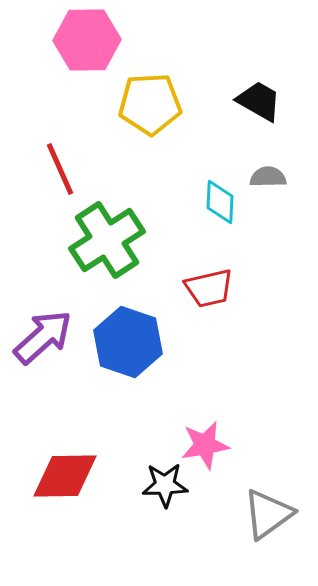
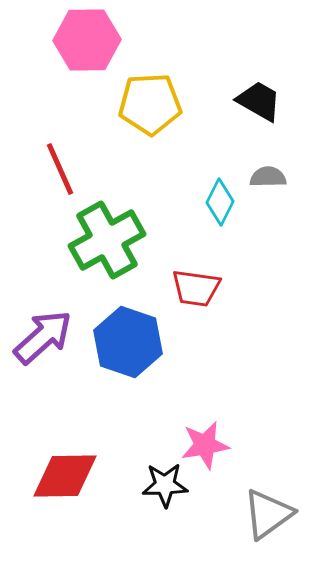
cyan diamond: rotated 24 degrees clockwise
green cross: rotated 4 degrees clockwise
red trapezoid: moved 13 px left; rotated 21 degrees clockwise
